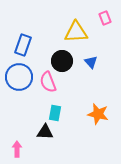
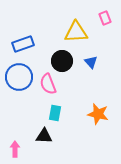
blue rectangle: moved 1 px up; rotated 50 degrees clockwise
pink semicircle: moved 2 px down
black triangle: moved 1 px left, 4 px down
pink arrow: moved 2 px left
